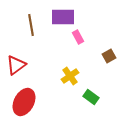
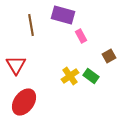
purple rectangle: moved 2 px up; rotated 15 degrees clockwise
pink rectangle: moved 3 px right, 1 px up
red triangle: rotated 25 degrees counterclockwise
green rectangle: moved 21 px up
red ellipse: rotated 8 degrees clockwise
